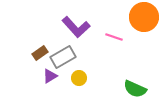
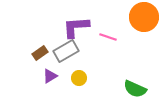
purple L-shape: rotated 128 degrees clockwise
pink line: moved 6 px left
gray rectangle: moved 3 px right, 6 px up
